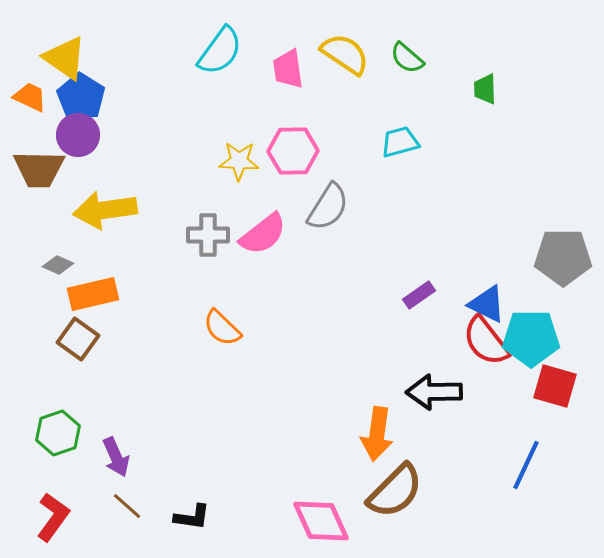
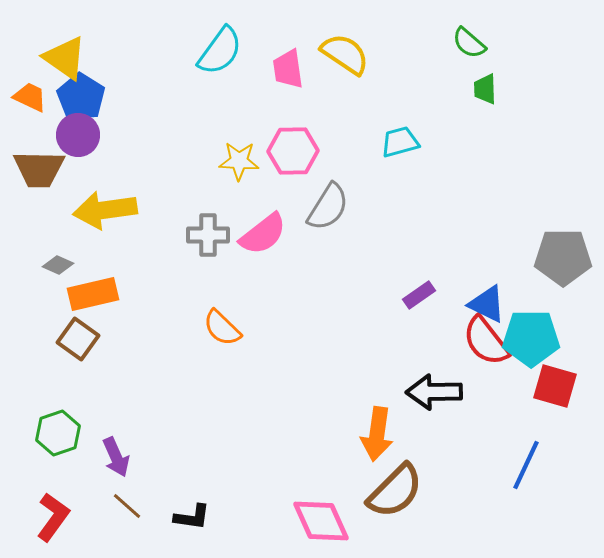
green semicircle: moved 62 px right, 15 px up
